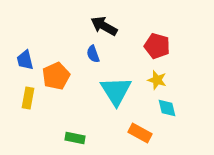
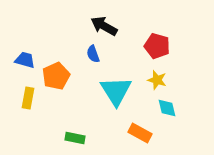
blue trapezoid: rotated 120 degrees clockwise
